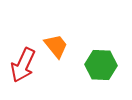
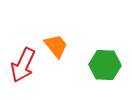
green hexagon: moved 4 px right
